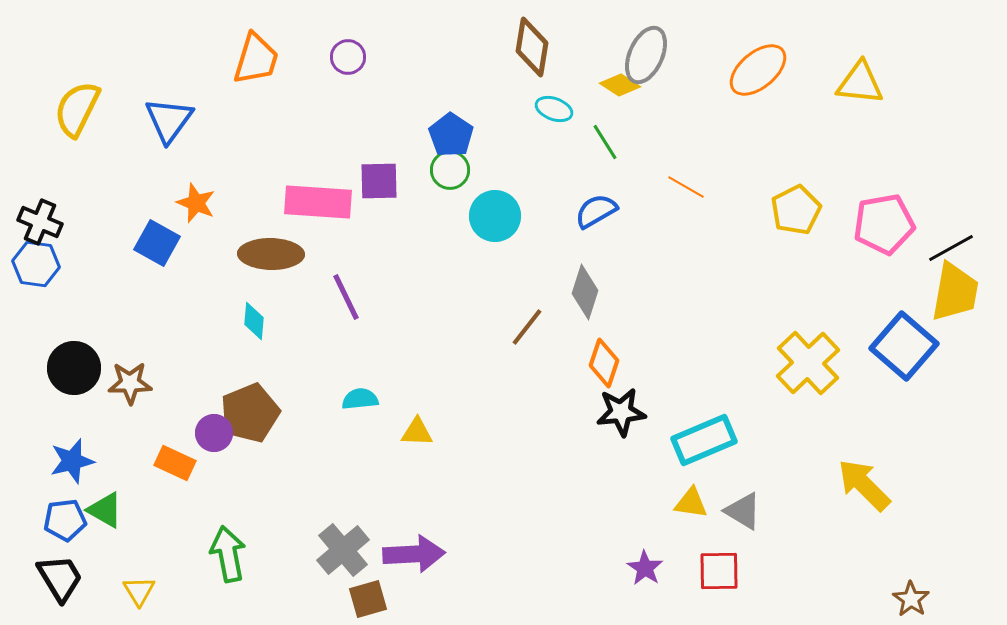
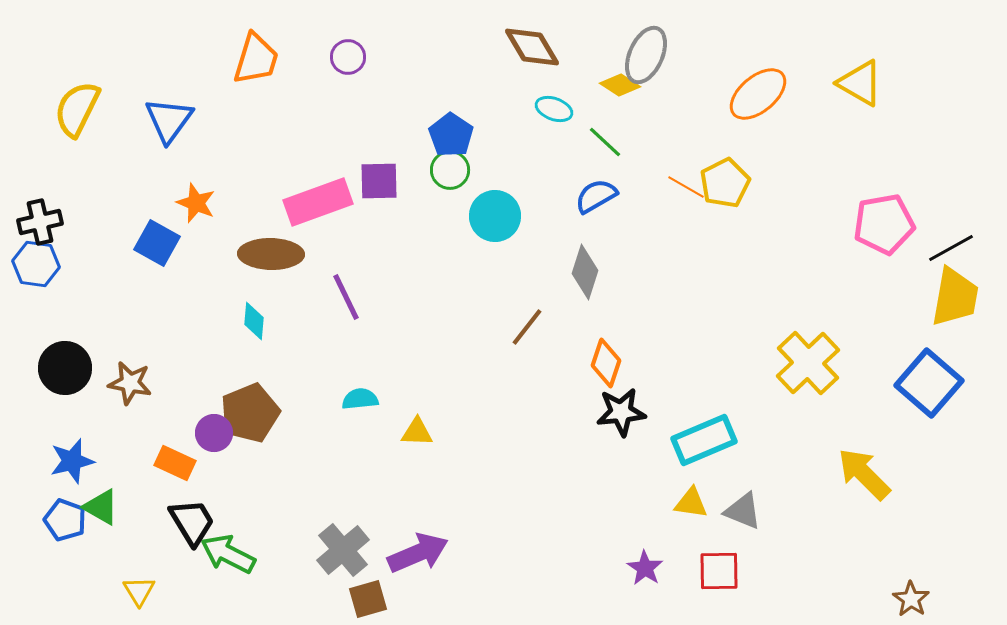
brown diamond at (532, 47): rotated 40 degrees counterclockwise
orange ellipse at (758, 70): moved 24 px down
yellow triangle at (860, 83): rotated 24 degrees clockwise
green line at (605, 142): rotated 15 degrees counterclockwise
pink rectangle at (318, 202): rotated 24 degrees counterclockwise
yellow pentagon at (796, 210): moved 71 px left, 27 px up
blue semicircle at (596, 211): moved 15 px up
black cross at (40, 222): rotated 36 degrees counterclockwise
gray diamond at (585, 292): moved 20 px up
yellow trapezoid at (955, 292): moved 5 px down
blue square at (904, 346): moved 25 px right, 37 px down
orange diamond at (604, 363): moved 2 px right
black circle at (74, 368): moved 9 px left
brown star at (130, 383): rotated 12 degrees clockwise
yellow arrow at (864, 485): moved 11 px up
green triangle at (105, 510): moved 4 px left, 3 px up
gray triangle at (743, 511): rotated 9 degrees counterclockwise
blue pentagon at (65, 520): rotated 27 degrees clockwise
green arrow at (228, 554): rotated 52 degrees counterclockwise
purple arrow at (414, 554): moved 4 px right, 1 px up; rotated 20 degrees counterclockwise
black trapezoid at (60, 578): moved 132 px right, 56 px up
